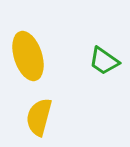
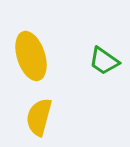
yellow ellipse: moved 3 px right
